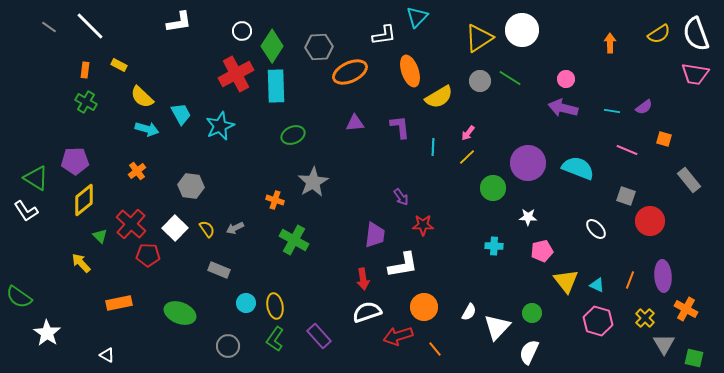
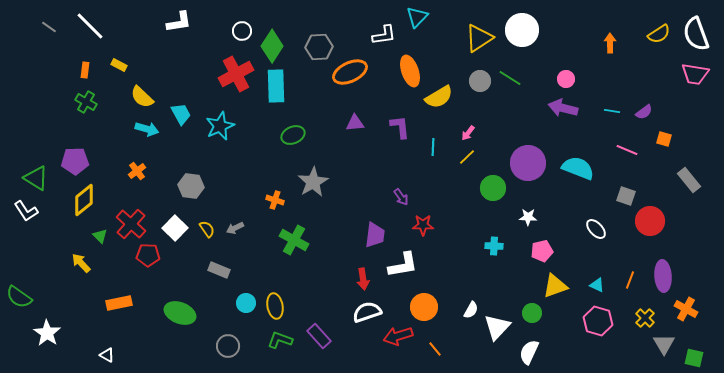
purple semicircle at (644, 107): moved 5 px down
yellow triangle at (566, 281): moved 11 px left, 5 px down; rotated 48 degrees clockwise
white semicircle at (469, 312): moved 2 px right, 2 px up
green L-shape at (275, 339): moved 5 px right, 1 px down; rotated 75 degrees clockwise
